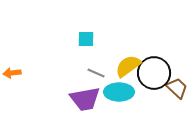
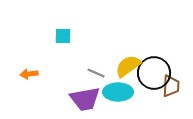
cyan square: moved 23 px left, 3 px up
orange arrow: moved 17 px right, 1 px down
brown trapezoid: moved 6 px left, 2 px up; rotated 50 degrees clockwise
cyan ellipse: moved 1 px left
